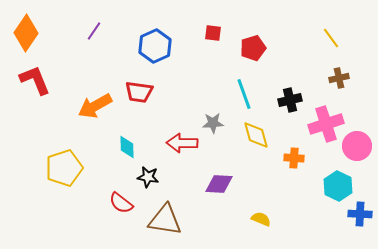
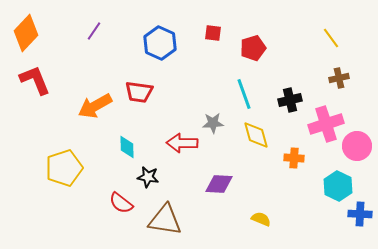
orange diamond: rotated 9 degrees clockwise
blue hexagon: moved 5 px right, 3 px up; rotated 12 degrees counterclockwise
